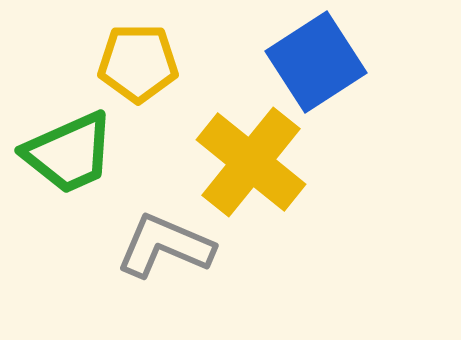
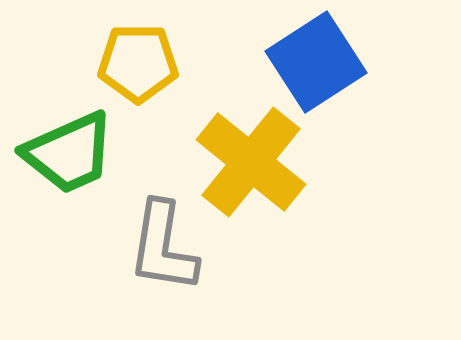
gray L-shape: moved 2 px left, 1 px down; rotated 104 degrees counterclockwise
